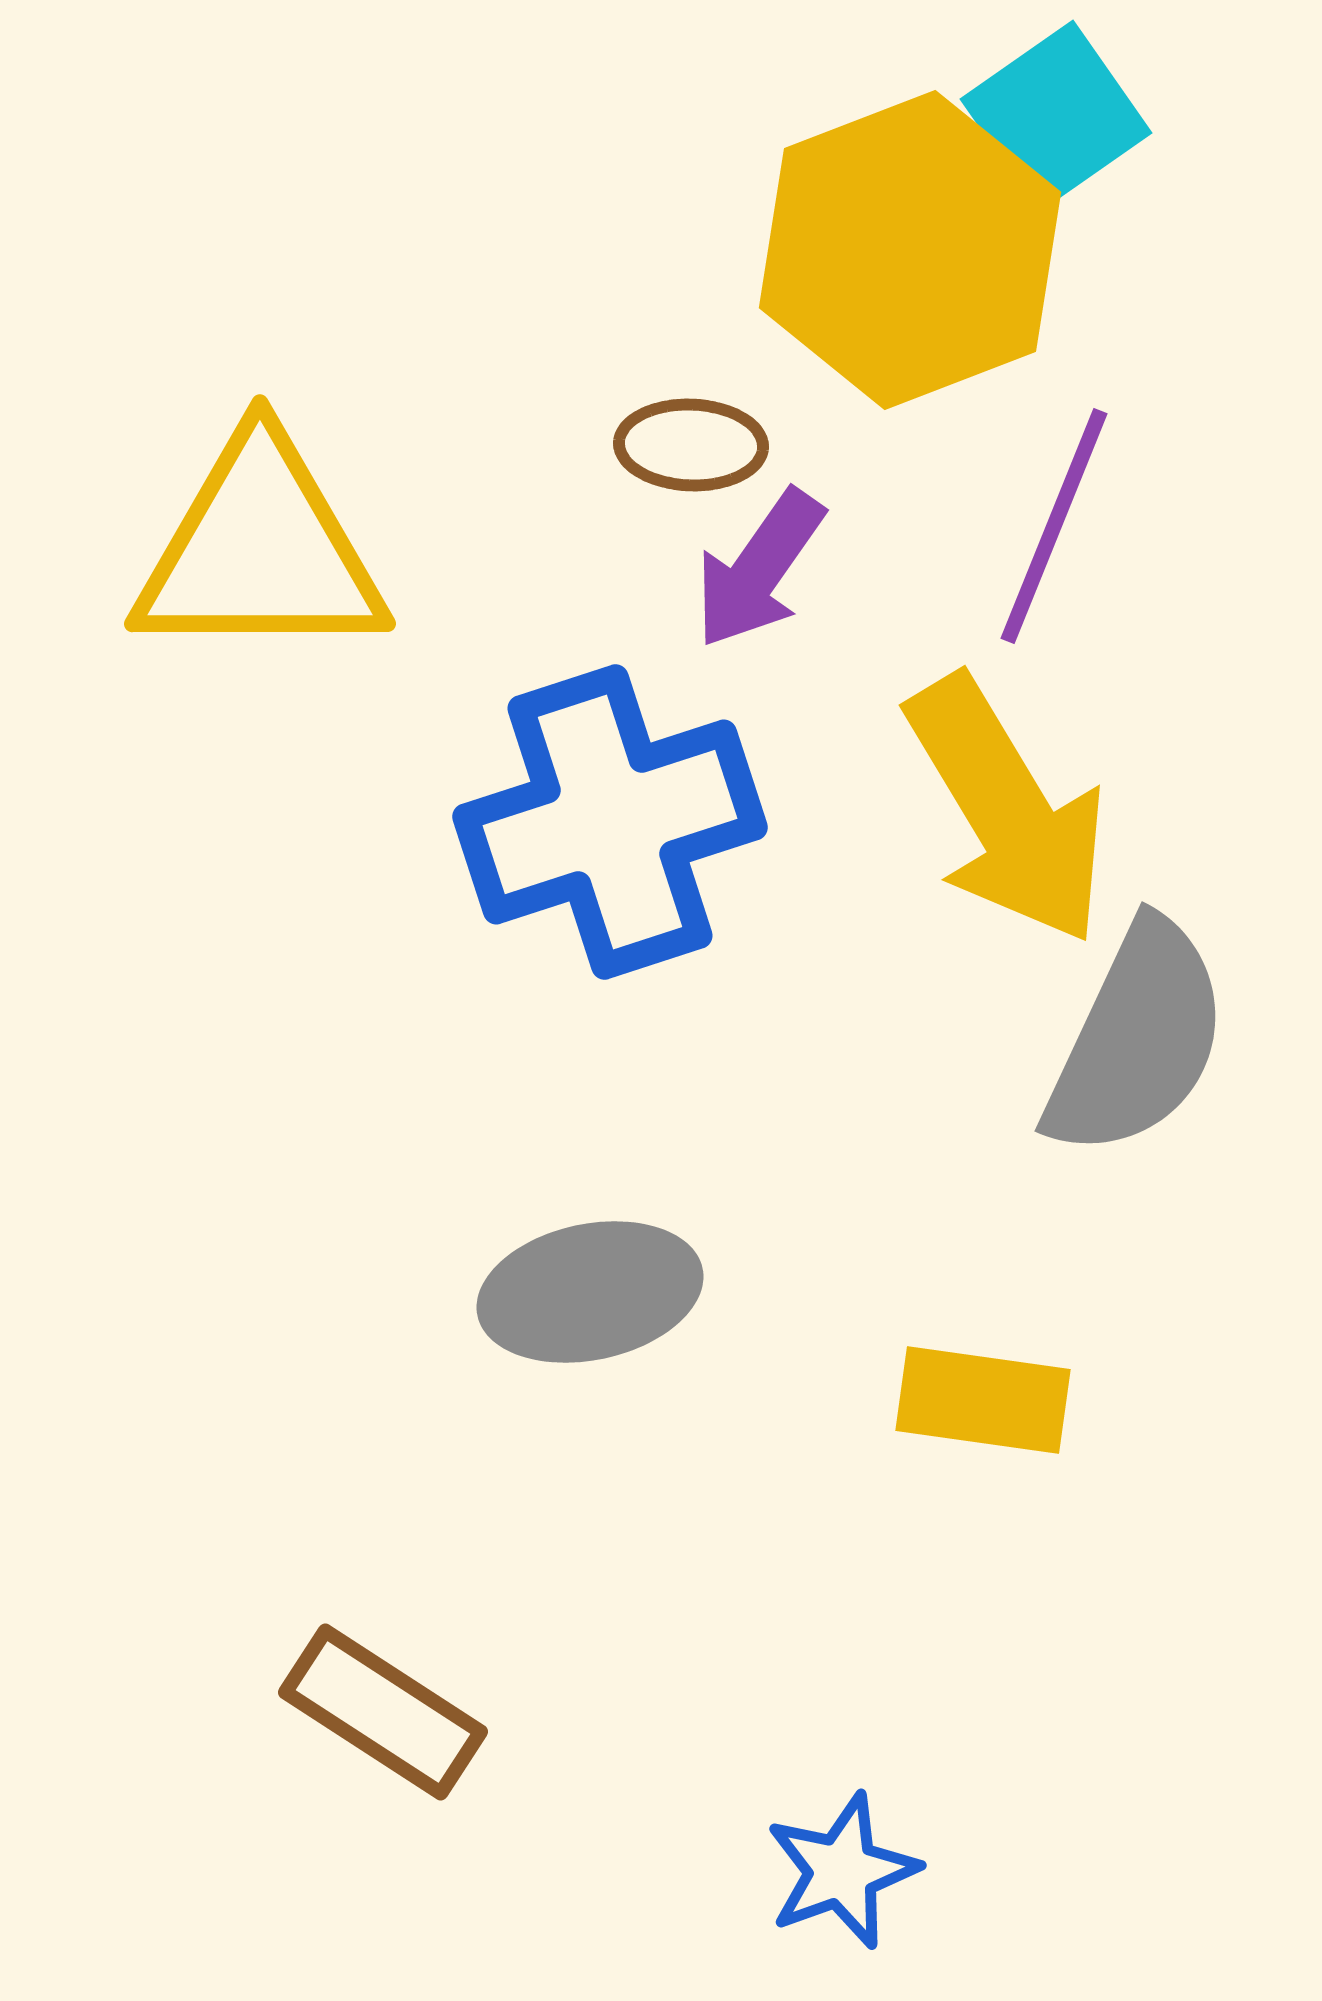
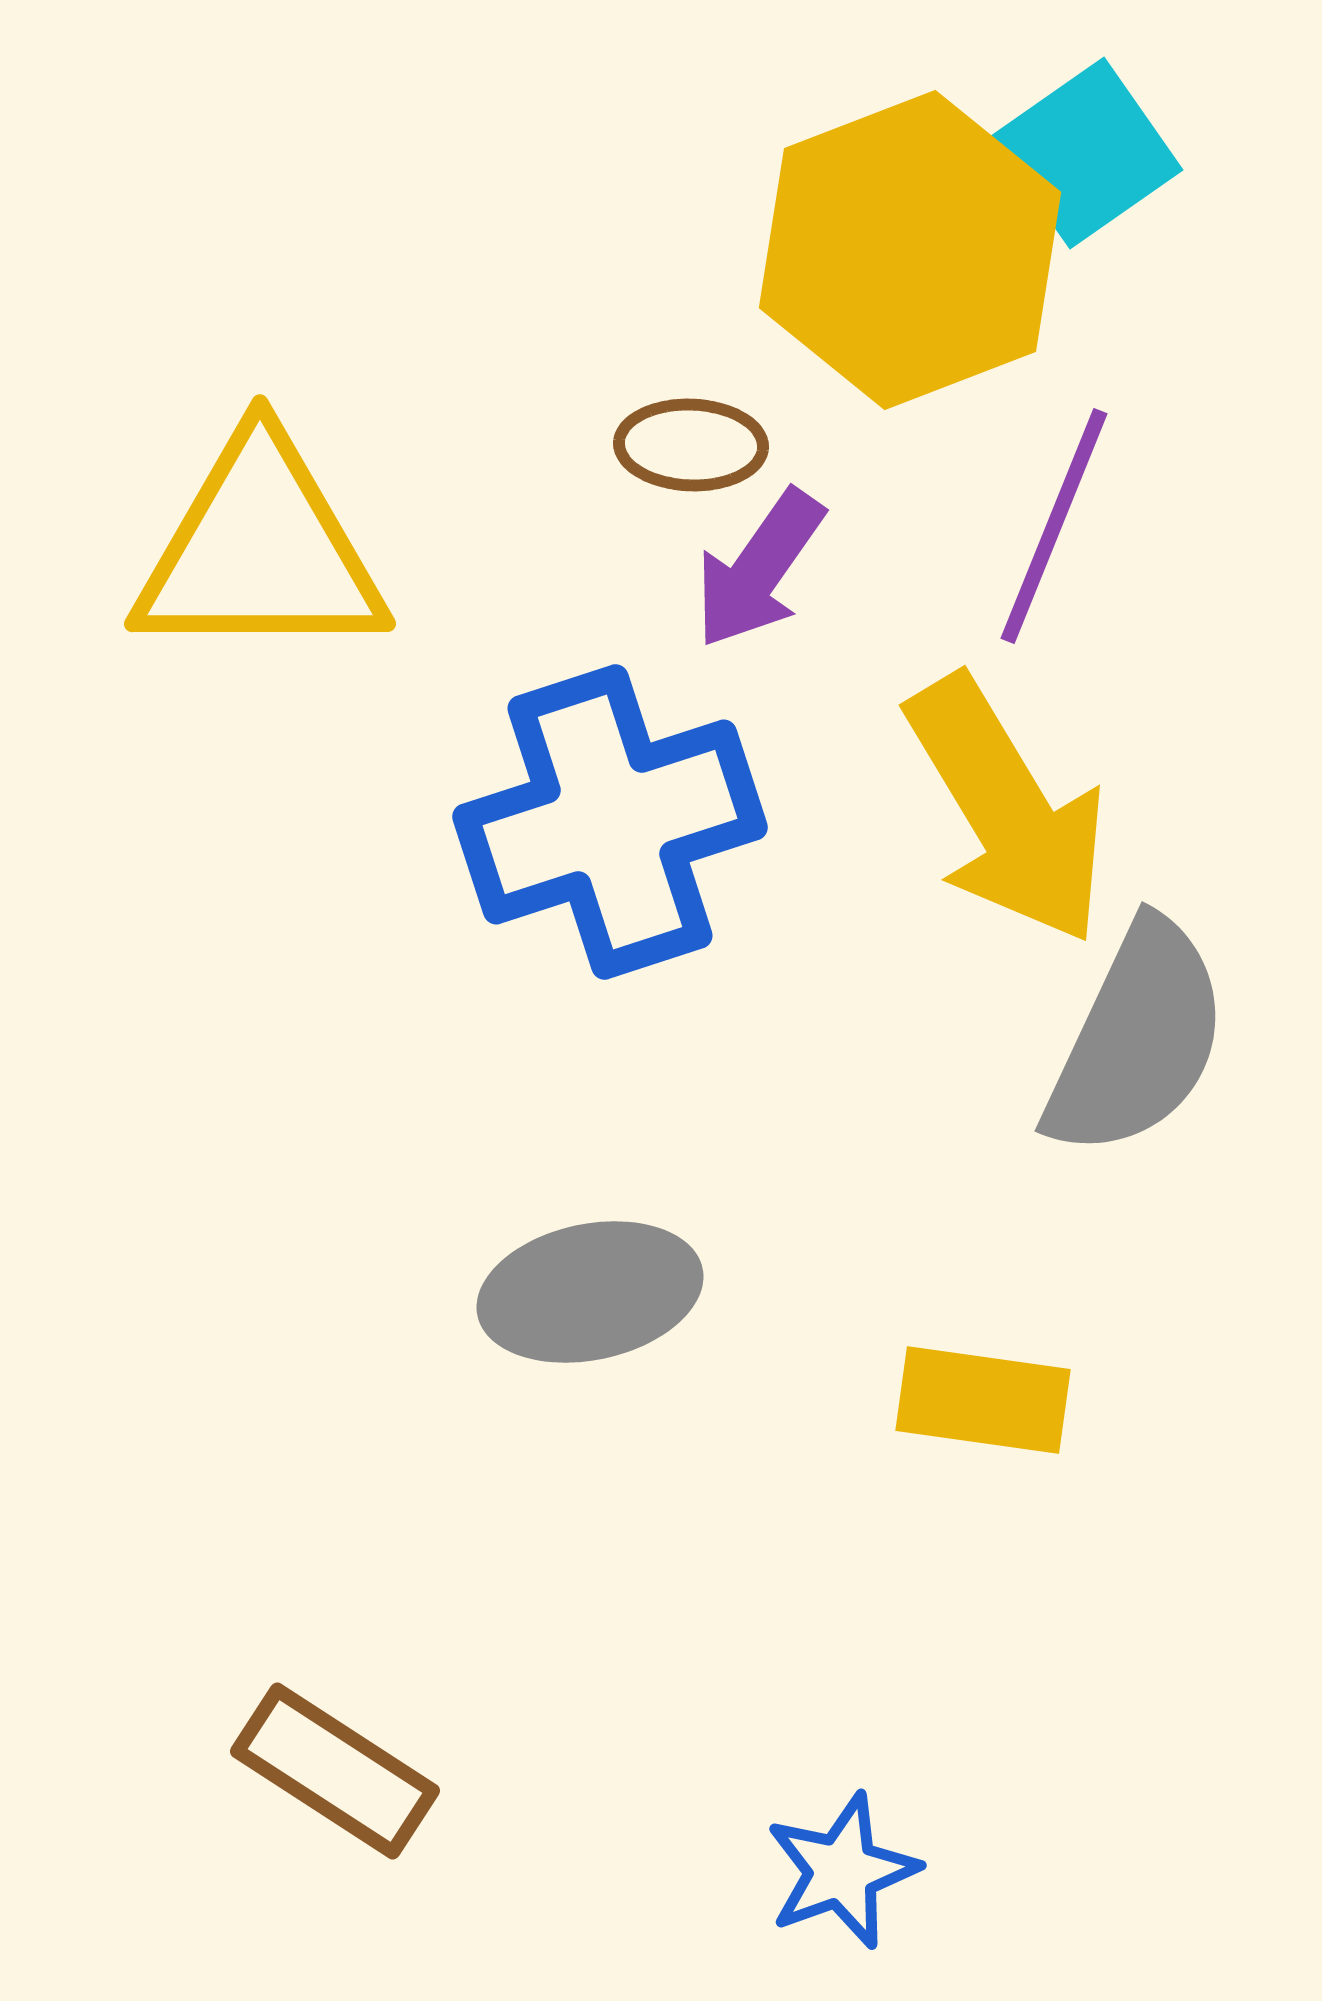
cyan square: moved 31 px right, 37 px down
brown rectangle: moved 48 px left, 59 px down
